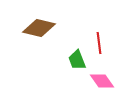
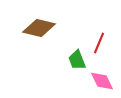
red line: rotated 30 degrees clockwise
pink diamond: rotated 10 degrees clockwise
